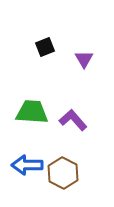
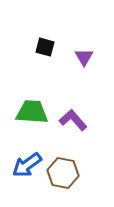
black square: rotated 36 degrees clockwise
purple triangle: moved 2 px up
blue arrow: rotated 36 degrees counterclockwise
brown hexagon: rotated 16 degrees counterclockwise
